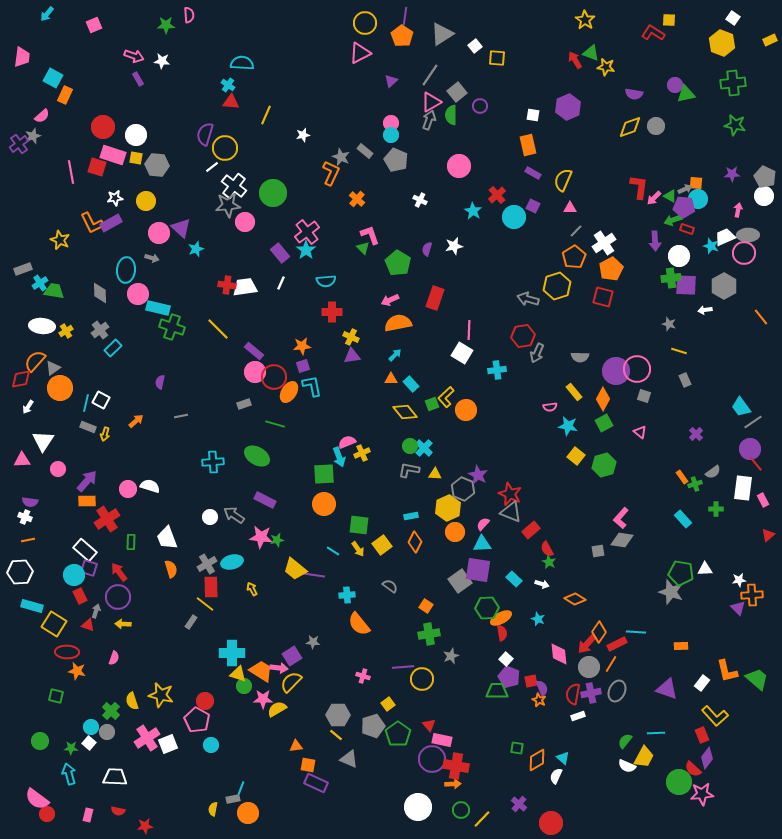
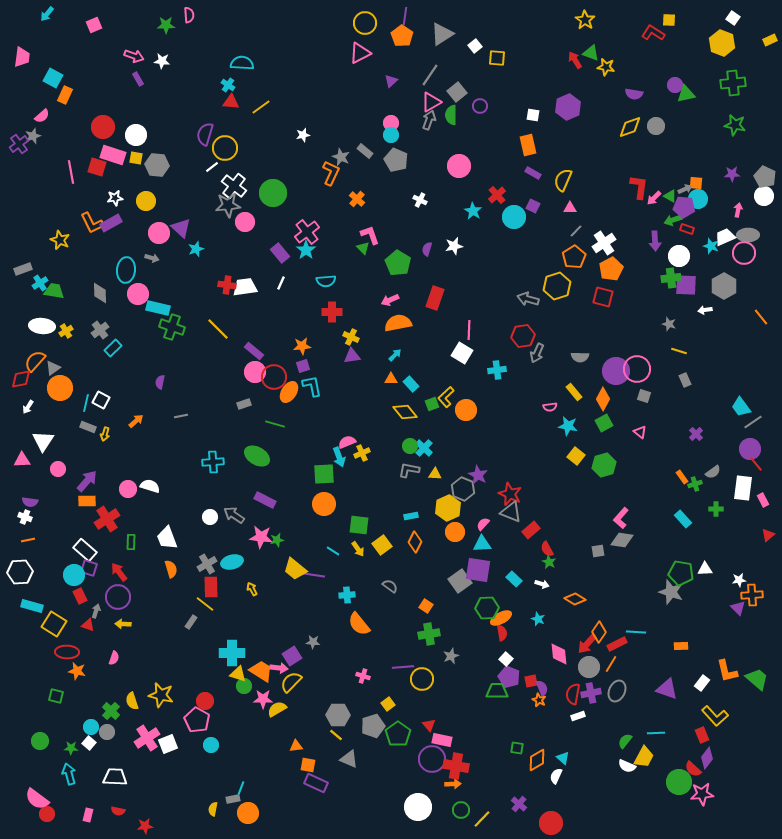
yellow line at (266, 115): moved 5 px left, 8 px up; rotated 30 degrees clockwise
